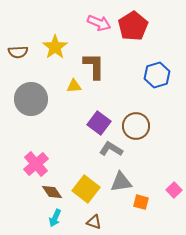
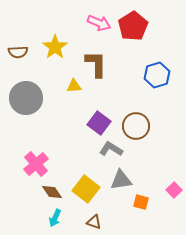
brown L-shape: moved 2 px right, 2 px up
gray circle: moved 5 px left, 1 px up
gray triangle: moved 2 px up
